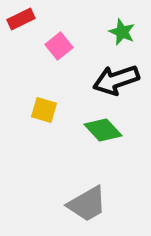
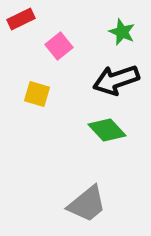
yellow square: moved 7 px left, 16 px up
green diamond: moved 4 px right
gray trapezoid: rotated 9 degrees counterclockwise
